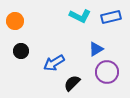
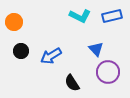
blue rectangle: moved 1 px right, 1 px up
orange circle: moved 1 px left, 1 px down
blue triangle: rotated 42 degrees counterclockwise
blue arrow: moved 3 px left, 7 px up
purple circle: moved 1 px right
black semicircle: rotated 78 degrees counterclockwise
